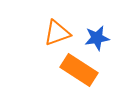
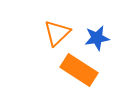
orange triangle: rotated 24 degrees counterclockwise
